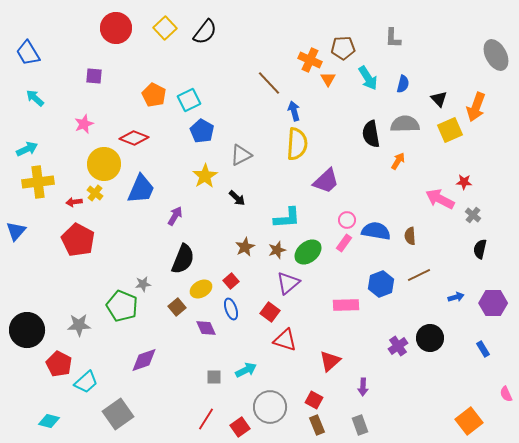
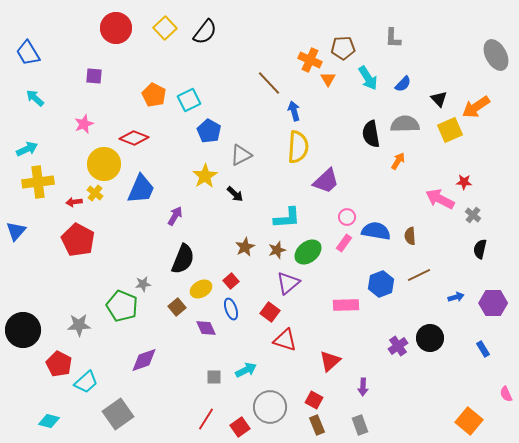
blue semicircle at (403, 84): rotated 30 degrees clockwise
orange arrow at (476, 107): rotated 36 degrees clockwise
blue pentagon at (202, 131): moved 7 px right
yellow semicircle at (297, 144): moved 1 px right, 3 px down
black arrow at (237, 198): moved 2 px left, 4 px up
pink circle at (347, 220): moved 3 px up
black circle at (27, 330): moved 4 px left
orange square at (469, 421): rotated 12 degrees counterclockwise
